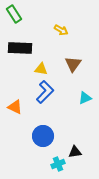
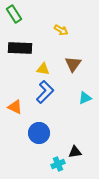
yellow triangle: moved 2 px right
blue circle: moved 4 px left, 3 px up
